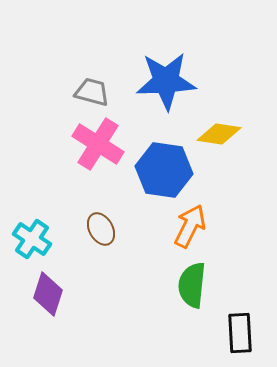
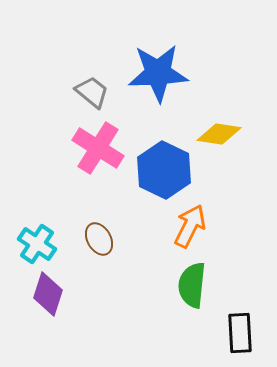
blue star: moved 8 px left, 8 px up
gray trapezoid: rotated 24 degrees clockwise
pink cross: moved 4 px down
blue hexagon: rotated 18 degrees clockwise
brown ellipse: moved 2 px left, 10 px down
cyan cross: moved 5 px right, 5 px down
